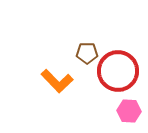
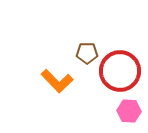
red circle: moved 2 px right
